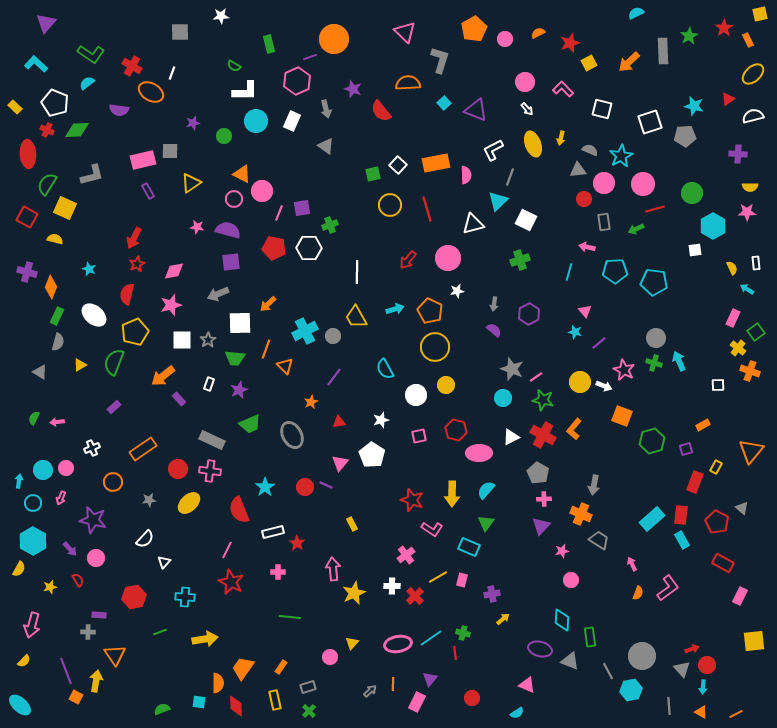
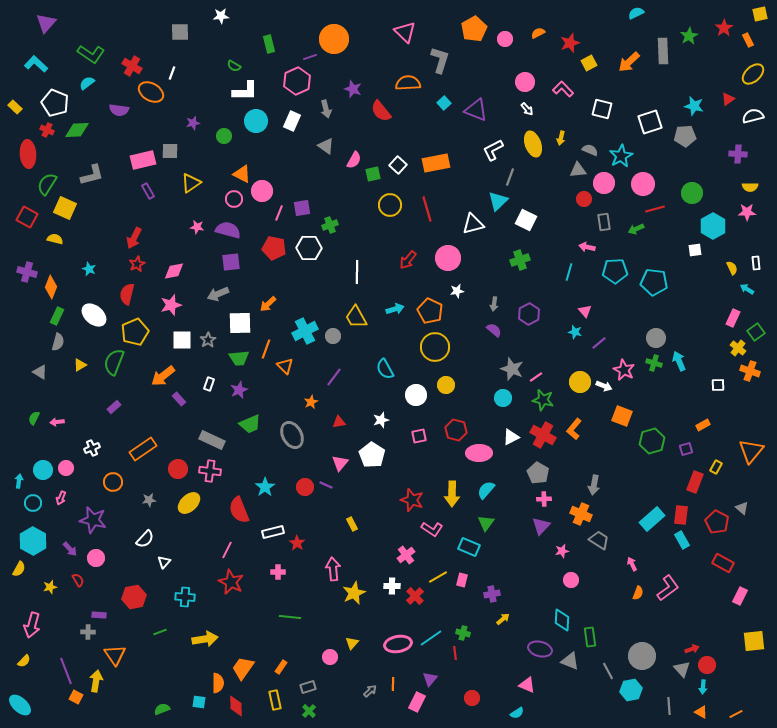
pink semicircle at (466, 175): moved 112 px left, 15 px up; rotated 30 degrees clockwise
green trapezoid at (235, 358): moved 4 px right; rotated 10 degrees counterclockwise
